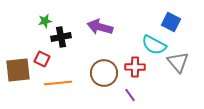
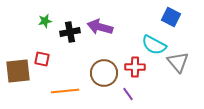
blue square: moved 5 px up
black cross: moved 9 px right, 5 px up
red square: rotated 14 degrees counterclockwise
brown square: moved 1 px down
orange line: moved 7 px right, 8 px down
purple line: moved 2 px left, 1 px up
